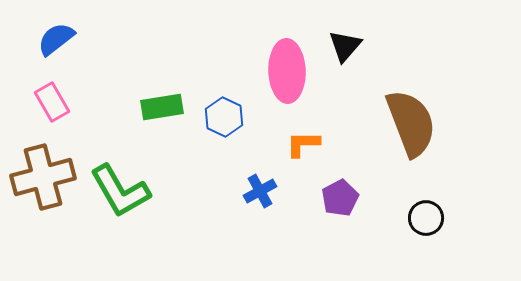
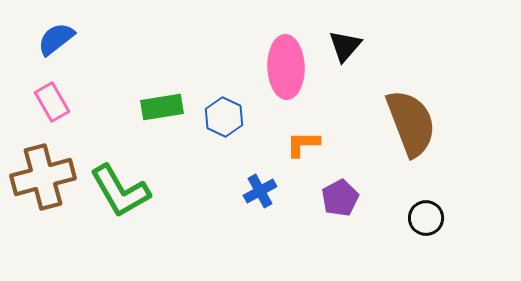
pink ellipse: moved 1 px left, 4 px up
